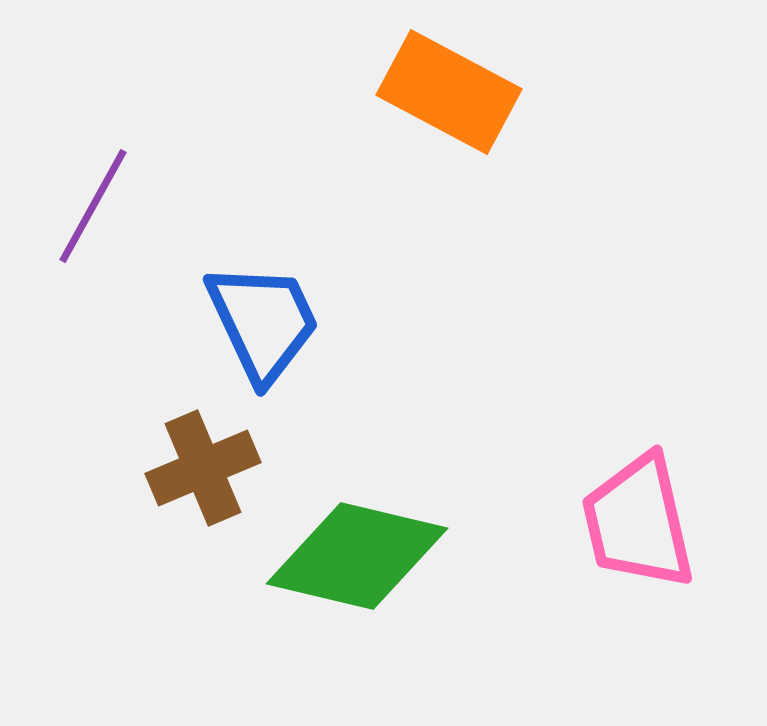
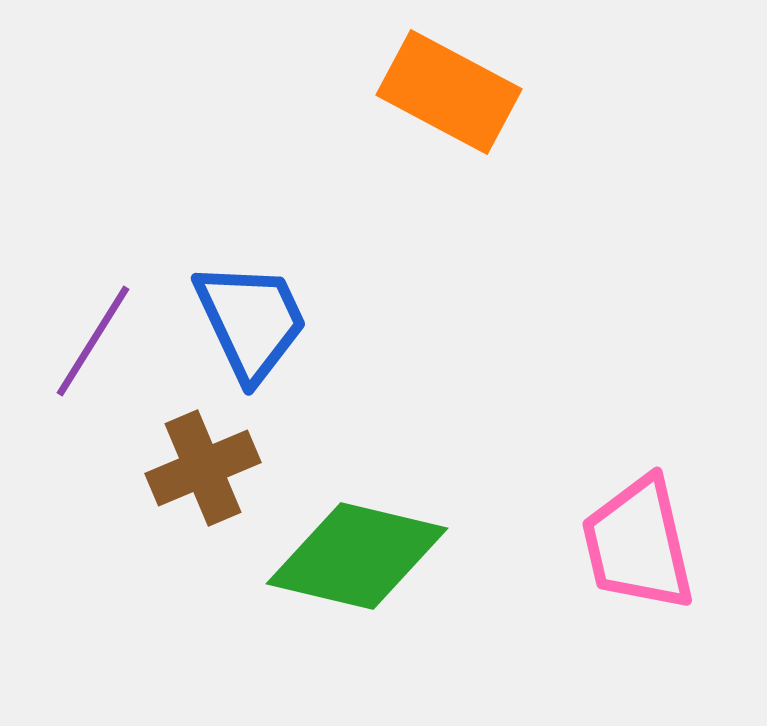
purple line: moved 135 px down; rotated 3 degrees clockwise
blue trapezoid: moved 12 px left, 1 px up
pink trapezoid: moved 22 px down
